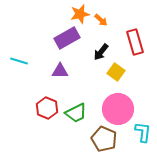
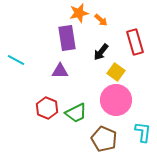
orange star: moved 1 px left, 1 px up
purple rectangle: rotated 70 degrees counterclockwise
cyan line: moved 3 px left, 1 px up; rotated 12 degrees clockwise
pink circle: moved 2 px left, 9 px up
